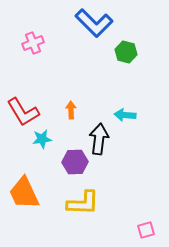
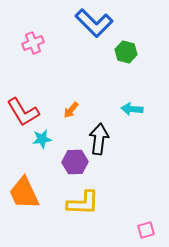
orange arrow: rotated 138 degrees counterclockwise
cyan arrow: moved 7 px right, 6 px up
